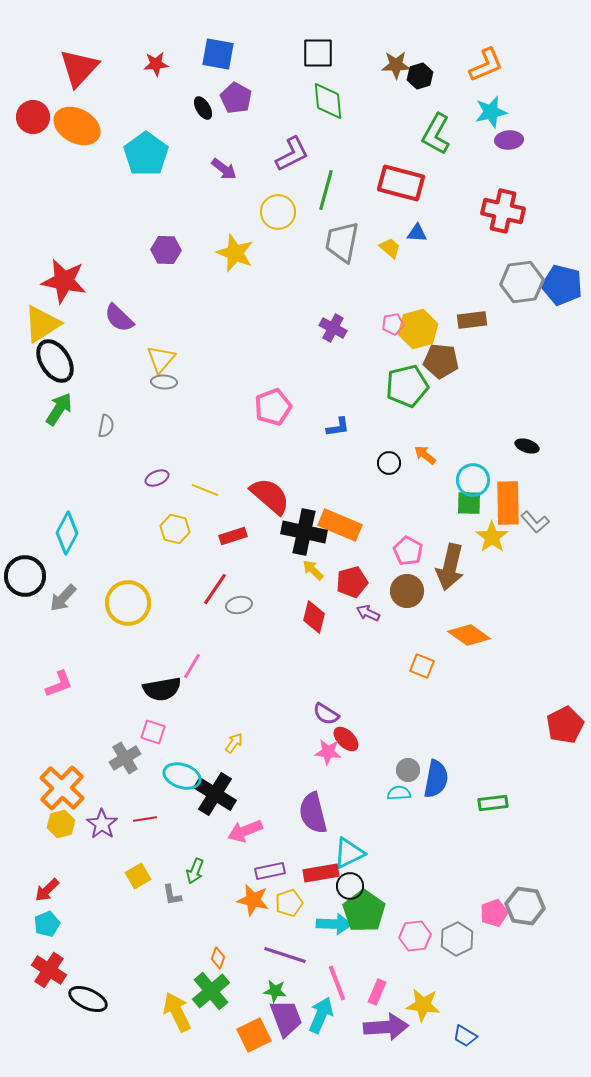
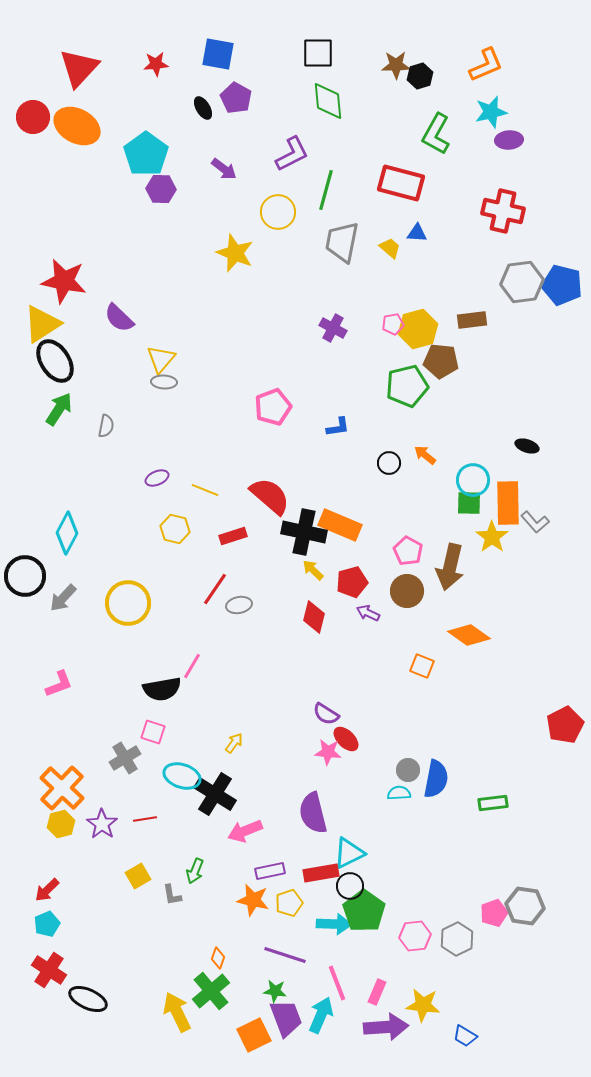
purple hexagon at (166, 250): moved 5 px left, 61 px up
